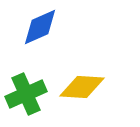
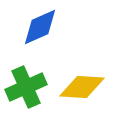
green cross: moved 7 px up
